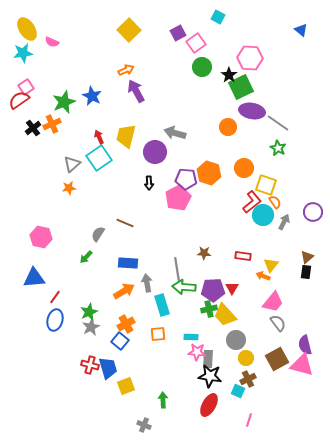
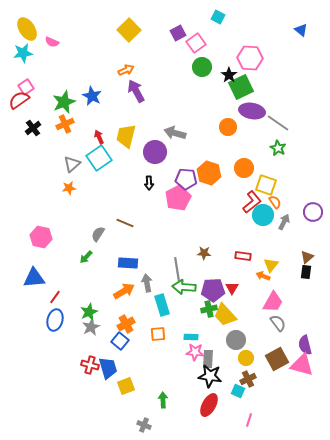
orange cross at (52, 124): moved 13 px right
pink trapezoid at (273, 302): rotated 10 degrees counterclockwise
pink star at (197, 352): moved 2 px left
